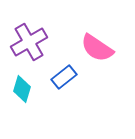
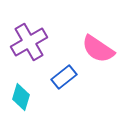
pink semicircle: moved 1 px right, 1 px down
cyan diamond: moved 1 px left, 8 px down
